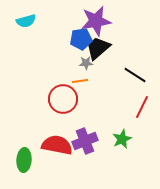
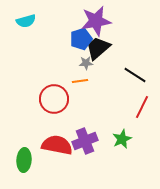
blue pentagon: rotated 10 degrees counterclockwise
red circle: moved 9 px left
